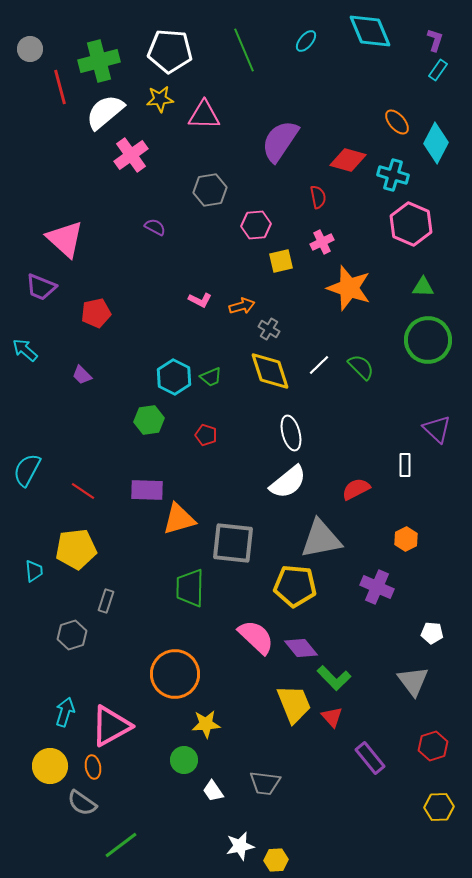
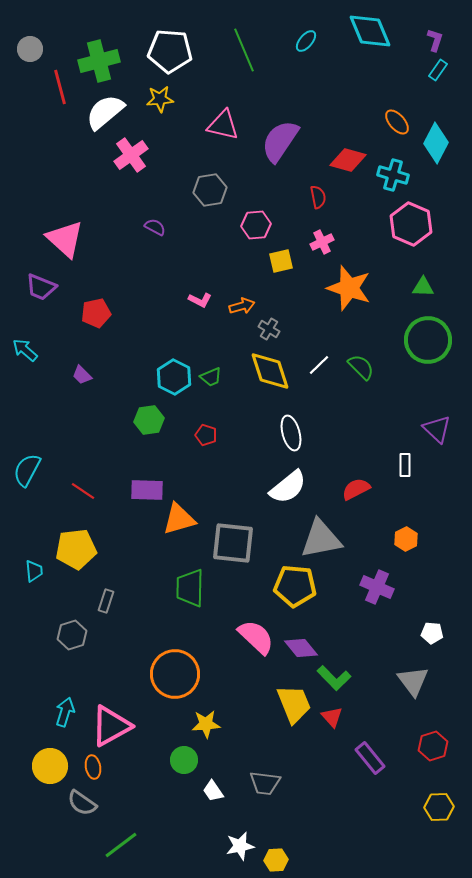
pink triangle at (204, 115): moved 19 px right, 10 px down; rotated 12 degrees clockwise
white semicircle at (288, 482): moved 5 px down
